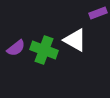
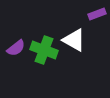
purple rectangle: moved 1 px left, 1 px down
white triangle: moved 1 px left
